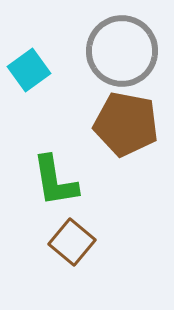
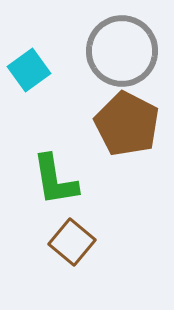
brown pentagon: moved 1 px right; rotated 16 degrees clockwise
green L-shape: moved 1 px up
